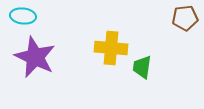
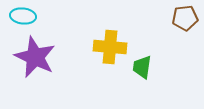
yellow cross: moved 1 px left, 1 px up
